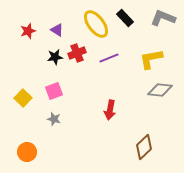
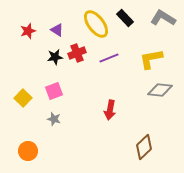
gray L-shape: rotated 10 degrees clockwise
orange circle: moved 1 px right, 1 px up
